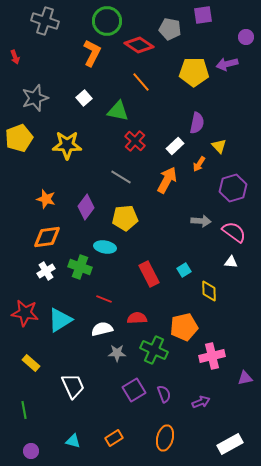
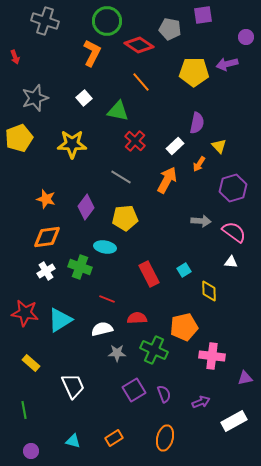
yellow star at (67, 145): moved 5 px right, 1 px up
red line at (104, 299): moved 3 px right
pink cross at (212, 356): rotated 20 degrees clockwise
white rectangle at (230, 444): moved 4 px right, 23 px up
